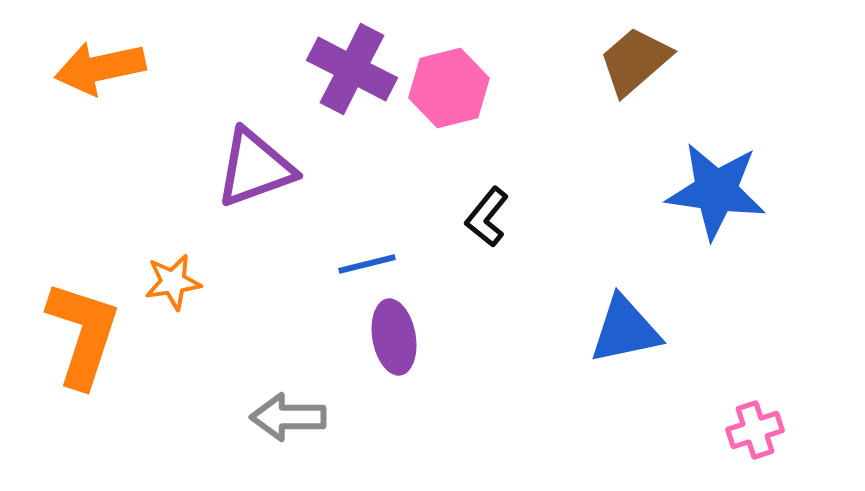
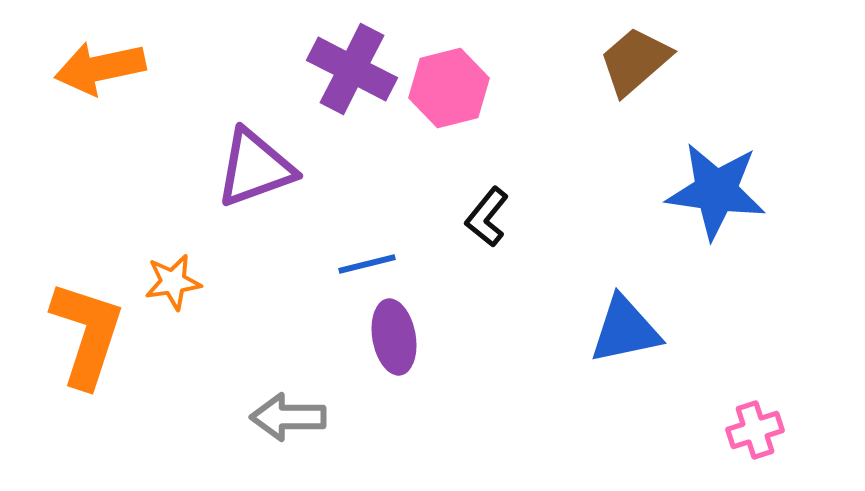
orange L-shape: moved 4 px right
